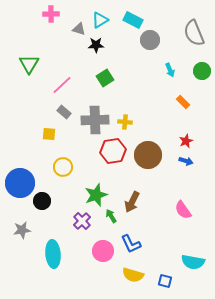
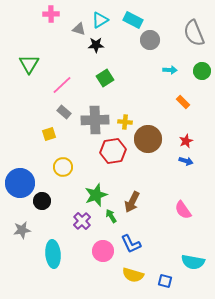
cyan arrow: rotated 64 degrees counterclockwise
yellow square: rotated 24 degrees counterclockwise
brown circle: moved 16 px up
